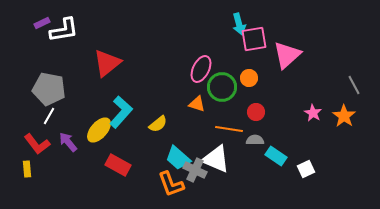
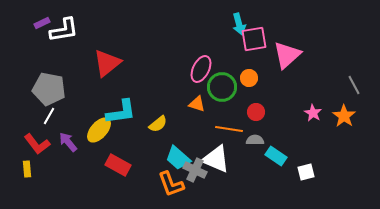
cyan L-shape: rotated 40 degrees clockwise
white square: moved 3 px down; rotated 12 degrees clockwise
